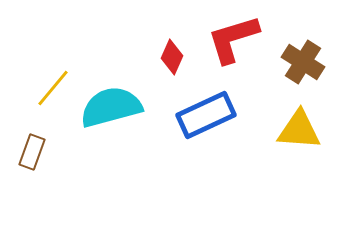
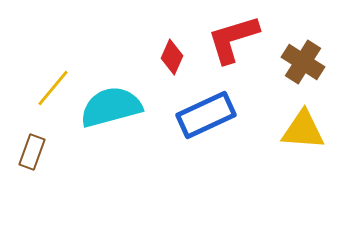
yellow triangle: moved 4 px right
